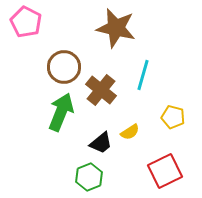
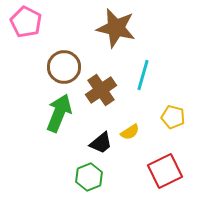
brown cross: rotated 16 degrees clockwise
green arrow: moved 2 px left, 1 px down
